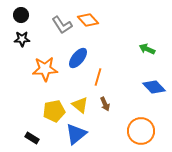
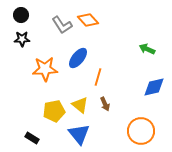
blue diamond: rotated 60 degrees counterclockwise
blue triangle: moved 3 px right; rotated 30 degrees counterclockwise
